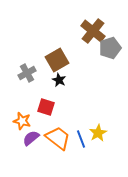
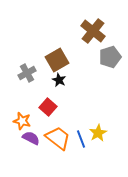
gray pentagon: moved 9 px down
red square: moved 2 px right; rotated 24 degrees clockwise
purple semicircle: rotated 66 degrees clockwise
